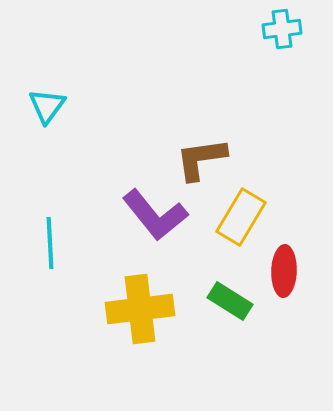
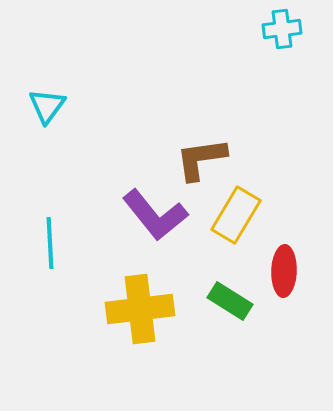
yellow rectangle: moved 5 px left, 2 px up
